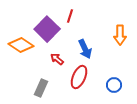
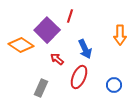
purple square: moved 1 px down
